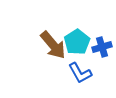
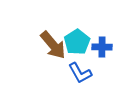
blue cross: rotated 18 degrees clockwise
